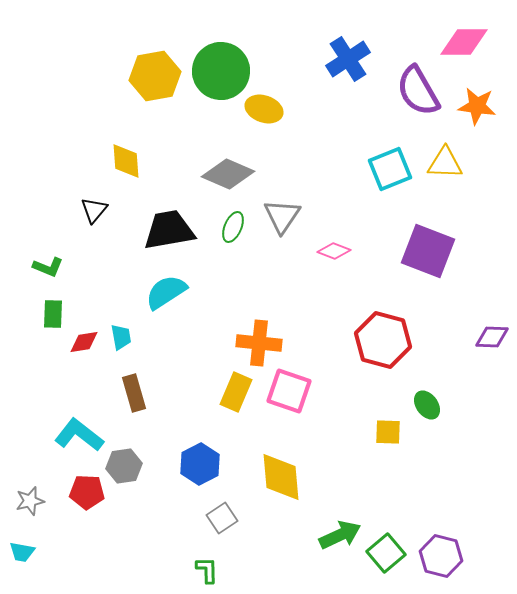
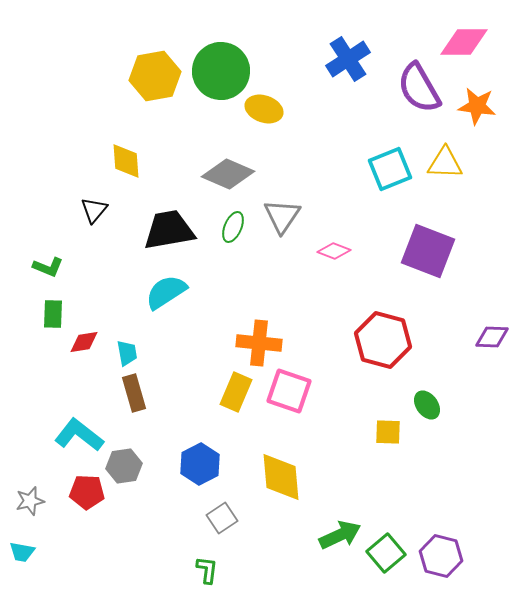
purple semicircle at (418, 91): moved 1 px right, 3 px up
cyan trapezoid at (121, 337): moved 6 px right, 16 px down
green L-shape at (207, 570): rotated 8 degrees clockwise
